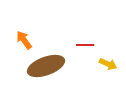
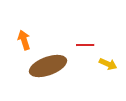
orange arrow: rotated 18 degrees clockwise
brown ellipse: moved 2 px right
